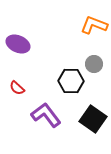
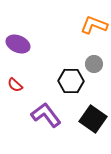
red semicircle: moved 2 px left, 3 px up
